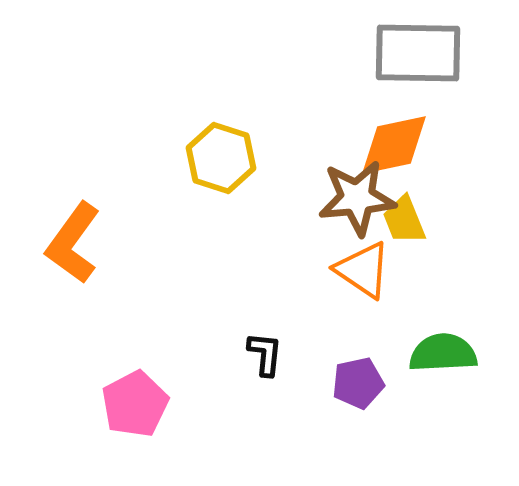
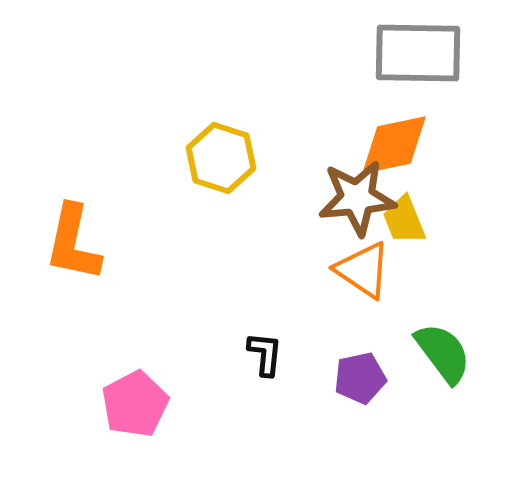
orange L-shape: rotated 24 degrees counterclockwise
green semicircle: rotated 56 degrees clockwise
purple pentagon: moved 2 px right, 5 px up
